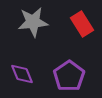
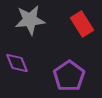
gray star: moved 3 px left, 2 px up
purple diamond: moved 5 px left, 11 px up
